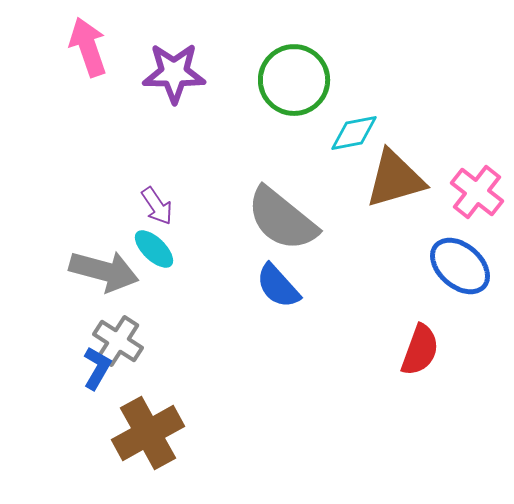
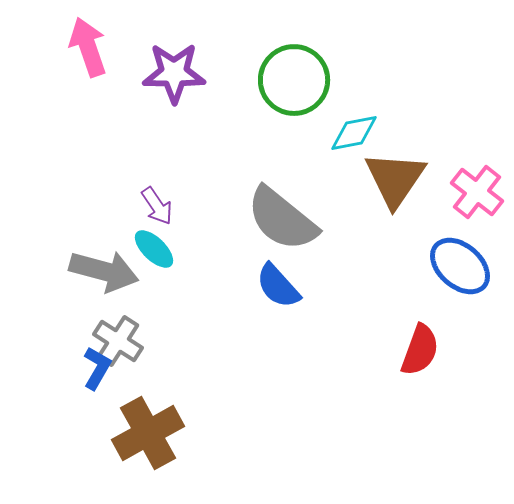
brown triangle: rotated 40 degrees counterclockwise
